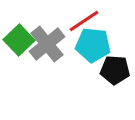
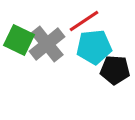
green square: rotated 20 degrees counterclockwise
cyan pentagon: moved 1 px right, 2 px down; rotated 12 degrees counterclockwise
